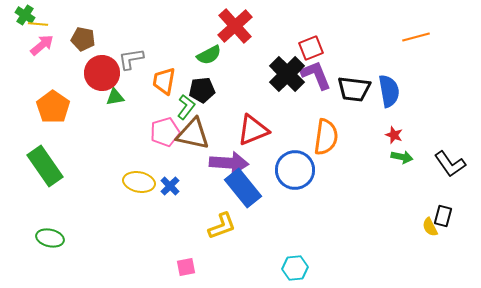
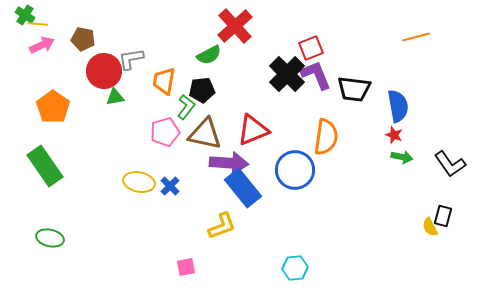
pink arrow: rotated 15 degrees clockwise
red circle: moved 2 px right, 2 px up
blue semicircle: moved 9 px right, 15 px down
brown triangle: moved 12 px right
